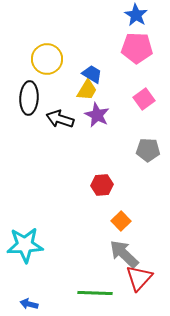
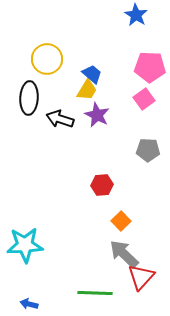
pink pentagon: moved 13 px right, 19 px down
blue trapezoid: rotated 10 degrees clockwise
red triangle: moved 2 px right, 1 px up
